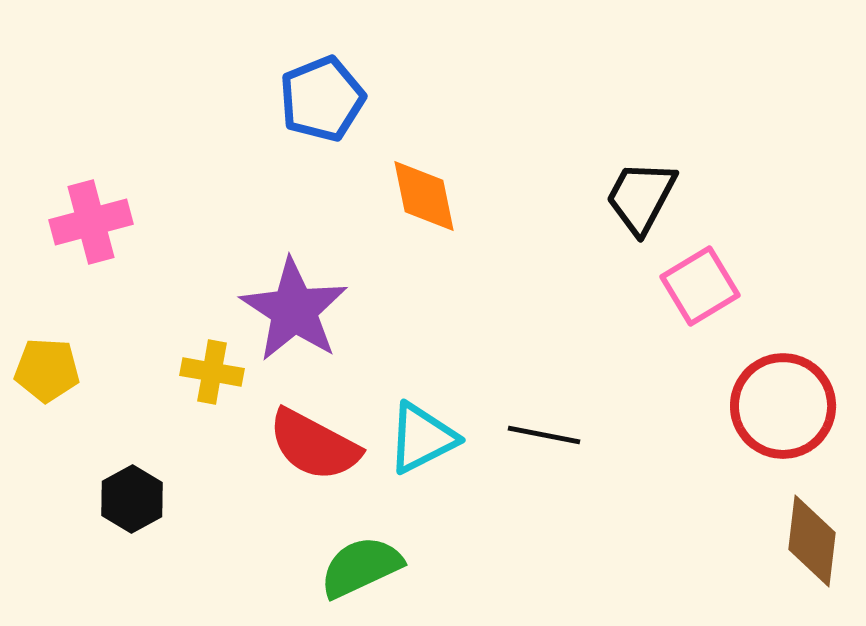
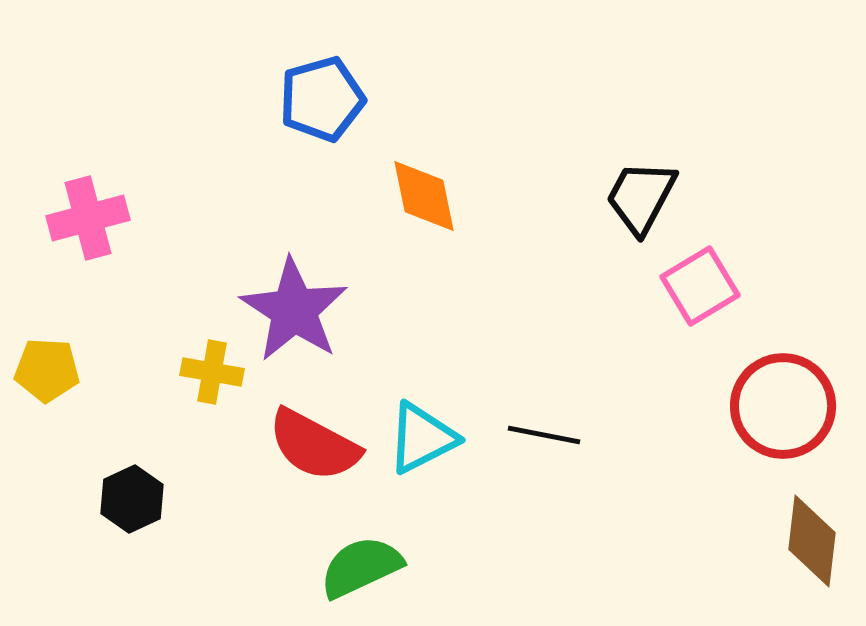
blue pentagon: rotated 6 degrees clockwise
pink cross: moved 3 px left, 4 px up
black hexagon: rotated 4 degrees clockwise
